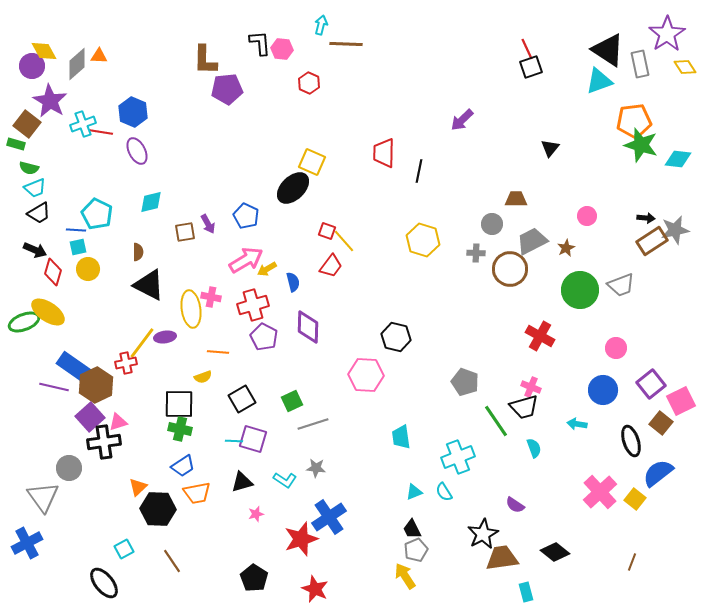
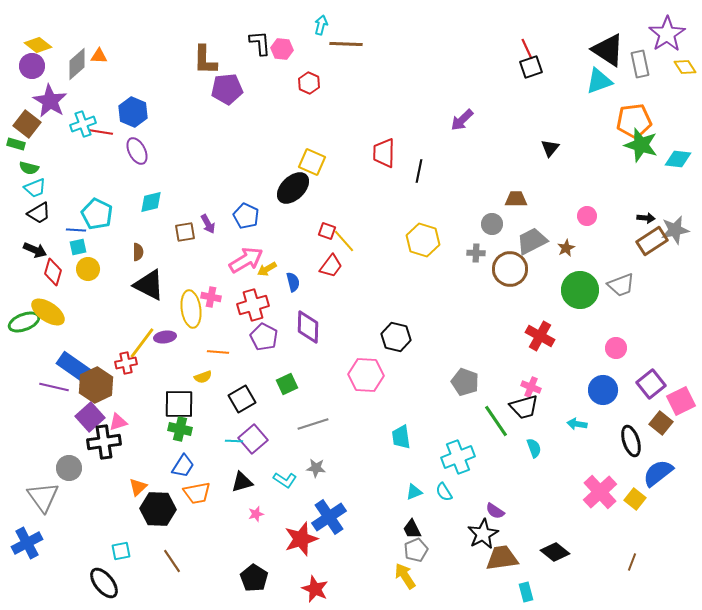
yellow diamond at (44, 51): moved 6 px left, 6 px up; rotated 24 degrees counterclockwise
green square at (292, 401): moved 5 px left, 17 px up
purple square at (253, 439): rotated 32 degrees clockwise
blue trapezoid at (183, 466): rotated 25 degrees counterclockwise
purple semicircle at (515, 505): moved 20 px left, 6 px down
cyan square at (124, 549): moved 3 px left, 2 px down; rotated 18 degrees clockwise
